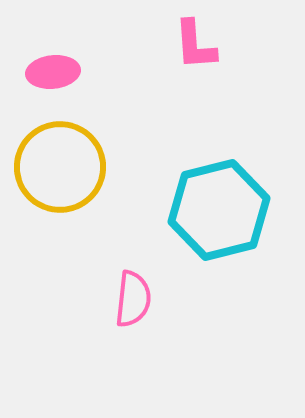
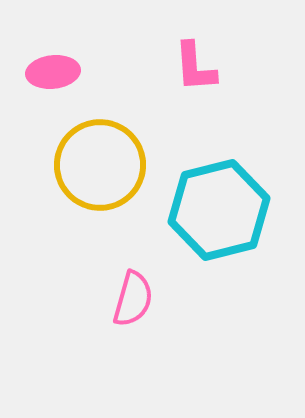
pink L-shape: moved 22 px down
yellow circle: moved 40 px right, 2 px up
pink semicircle: rotated 10 degrees clockwise
